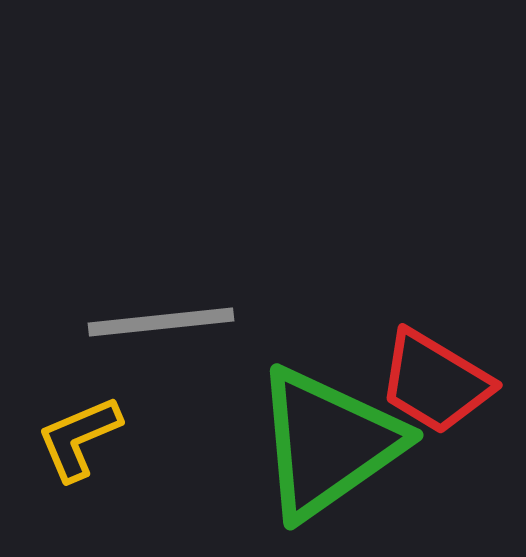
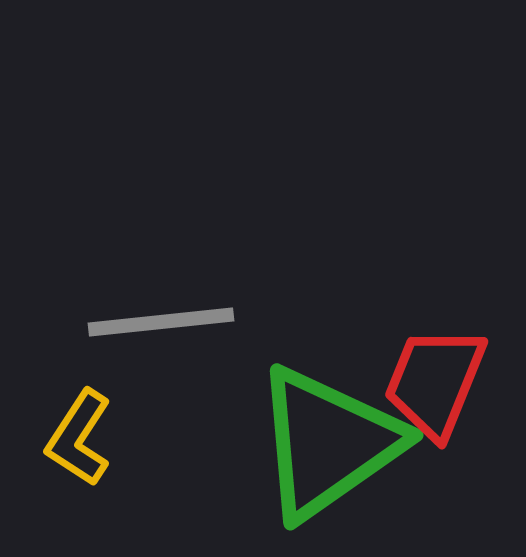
red trapezoid: rotated 81 degrees clockwise
yellow L-shape: rotated 34 degrees counterclockwise
